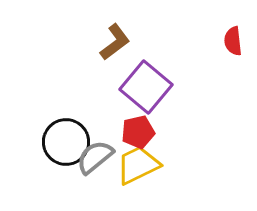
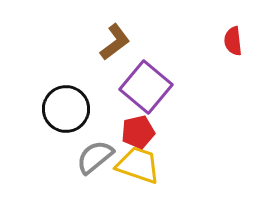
black circle: moved 33 px up
yellow trapezoid: rotated 45 degrees clockwise
